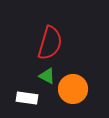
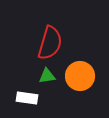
green triangle: rotated 36 degrees counterclockwise
orange circle: moved 7 px right, 13 px up
